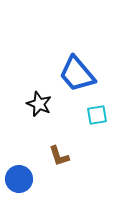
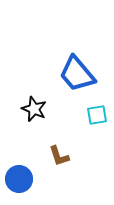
black star: moved 5 px left, 5 px down
